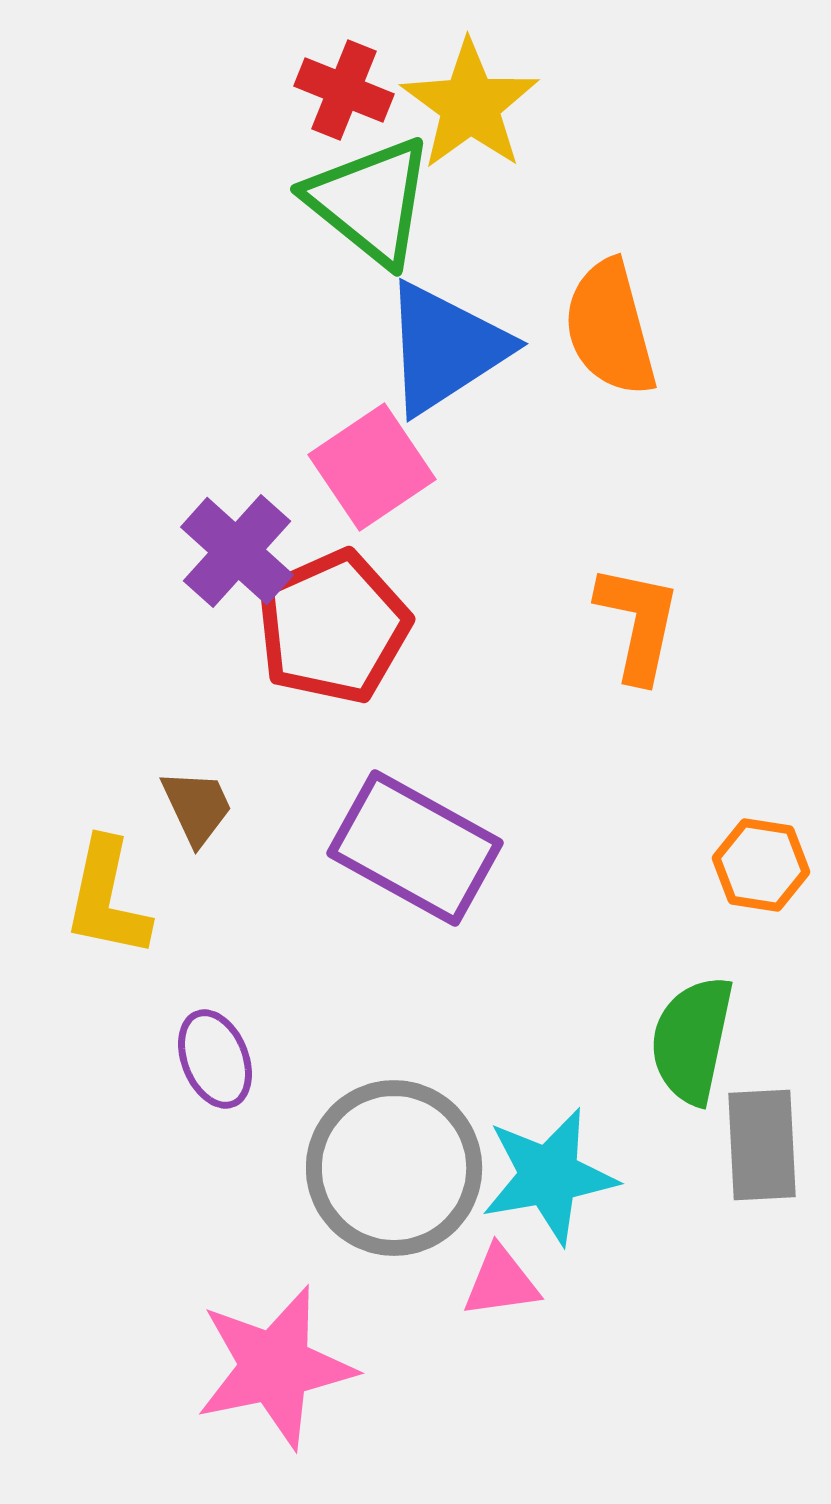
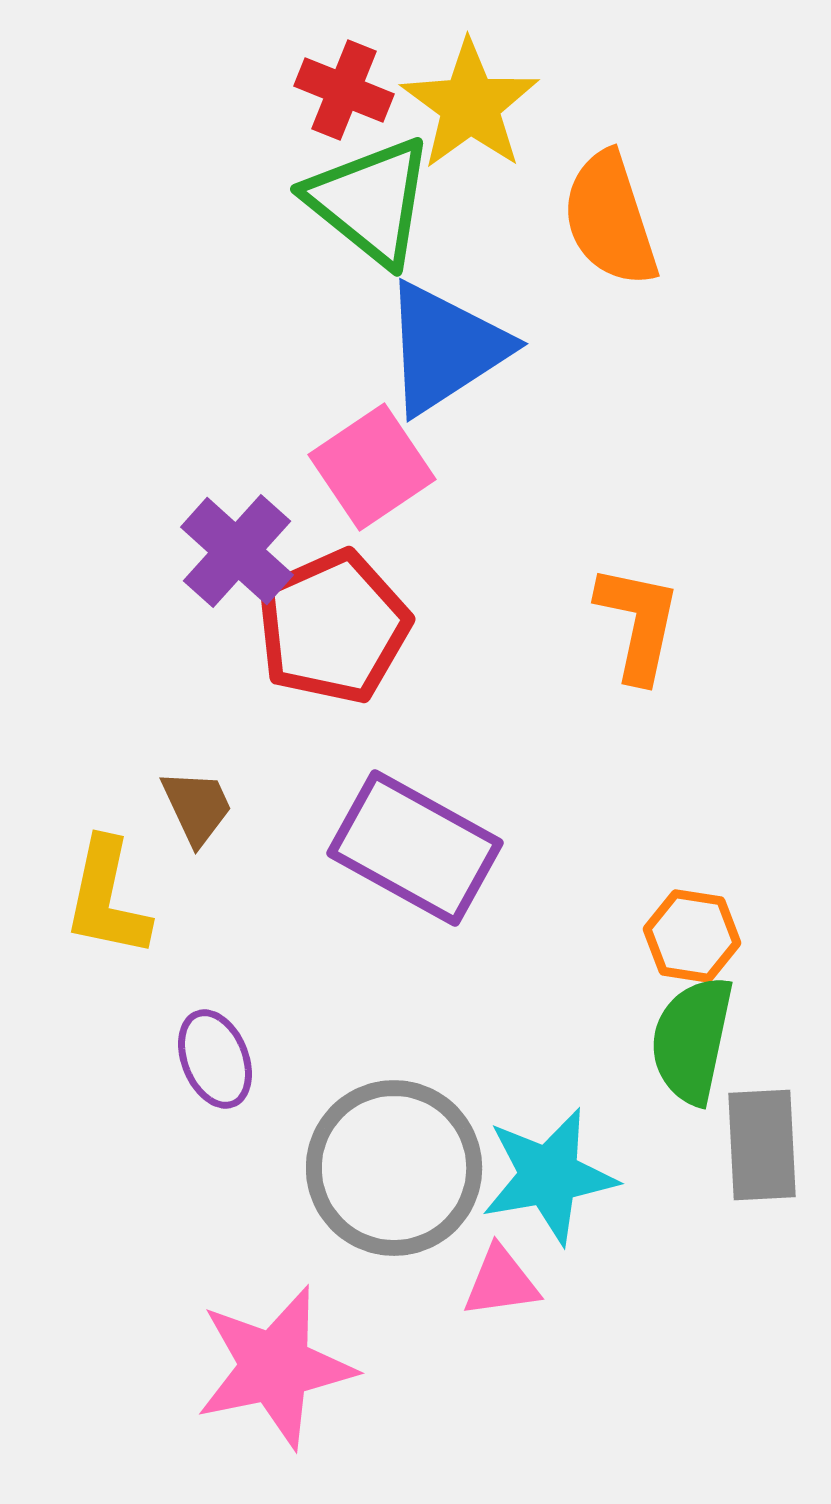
orange semicircle: moved 109 px up; rotated 3 degrees counterclockwise
orange hexagon: moved 69 px left, 71 px down
